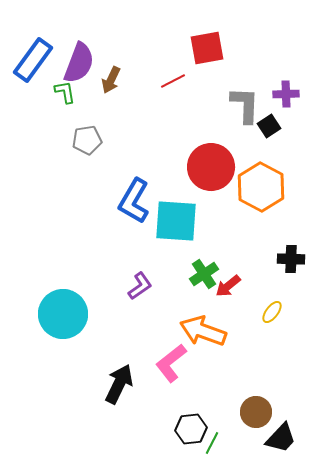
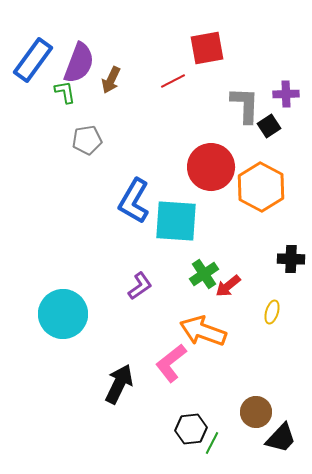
yellow ellipse: rotated 20 degrees counterclockwise
